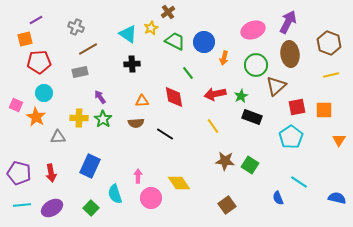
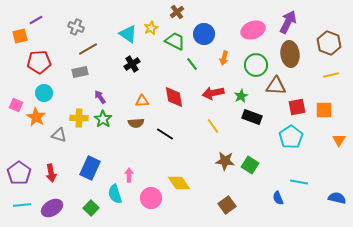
brown cross at (168, 12): moved 9 px right
orange square at (25, 39): moved 5 px left, 3 px up
blue circle at (204, 42): moved 8 px up
black cross at (132, 64): rotated 28 degrees counterclockwise
green line at (188, 73): moved 4 px right, 9 px up
brown triangle at (276, 86): rotated 45 degrees clockwise
red arrow at (215, 94): moved 2 px left, 1 px up
gray triangle at (58, 137): moved 1 px right, 2 px up; rotated 21 degrees clockwise
blue rectangle at (90, 166): moved 2 px down
purple pentagon at (19, 173): rotated 20 degrees clockwise
pink arrow at (138, 176): moved 9 px left, 1 px up
cyan line at (299, 182): rotated 24 degrees counterclockwise
